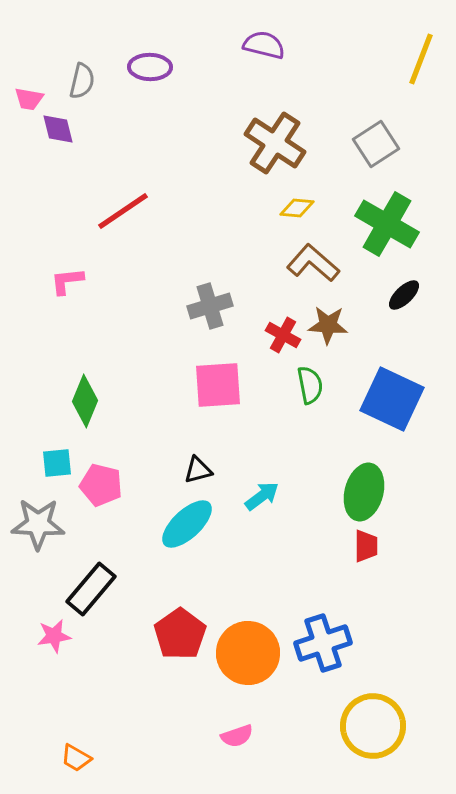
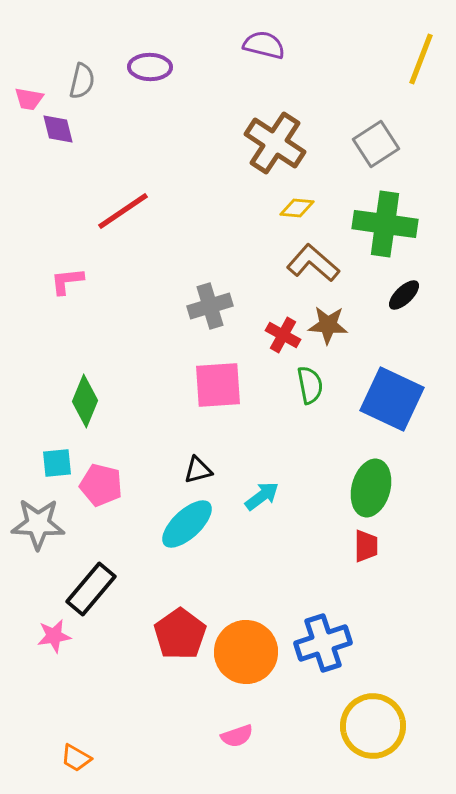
green cross: moved 2 px left; rotated 22 degrees counterclockwise
green ellipse: moved 7 px right, 4 px up
orange circle: moved 2 px left, 1 px up
